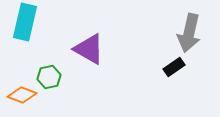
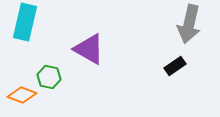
gray arrow: moved 9 px up
black rectangle: moved 1 px right, 1 px up
green hexagon: rotated 25 degrees clockwise
